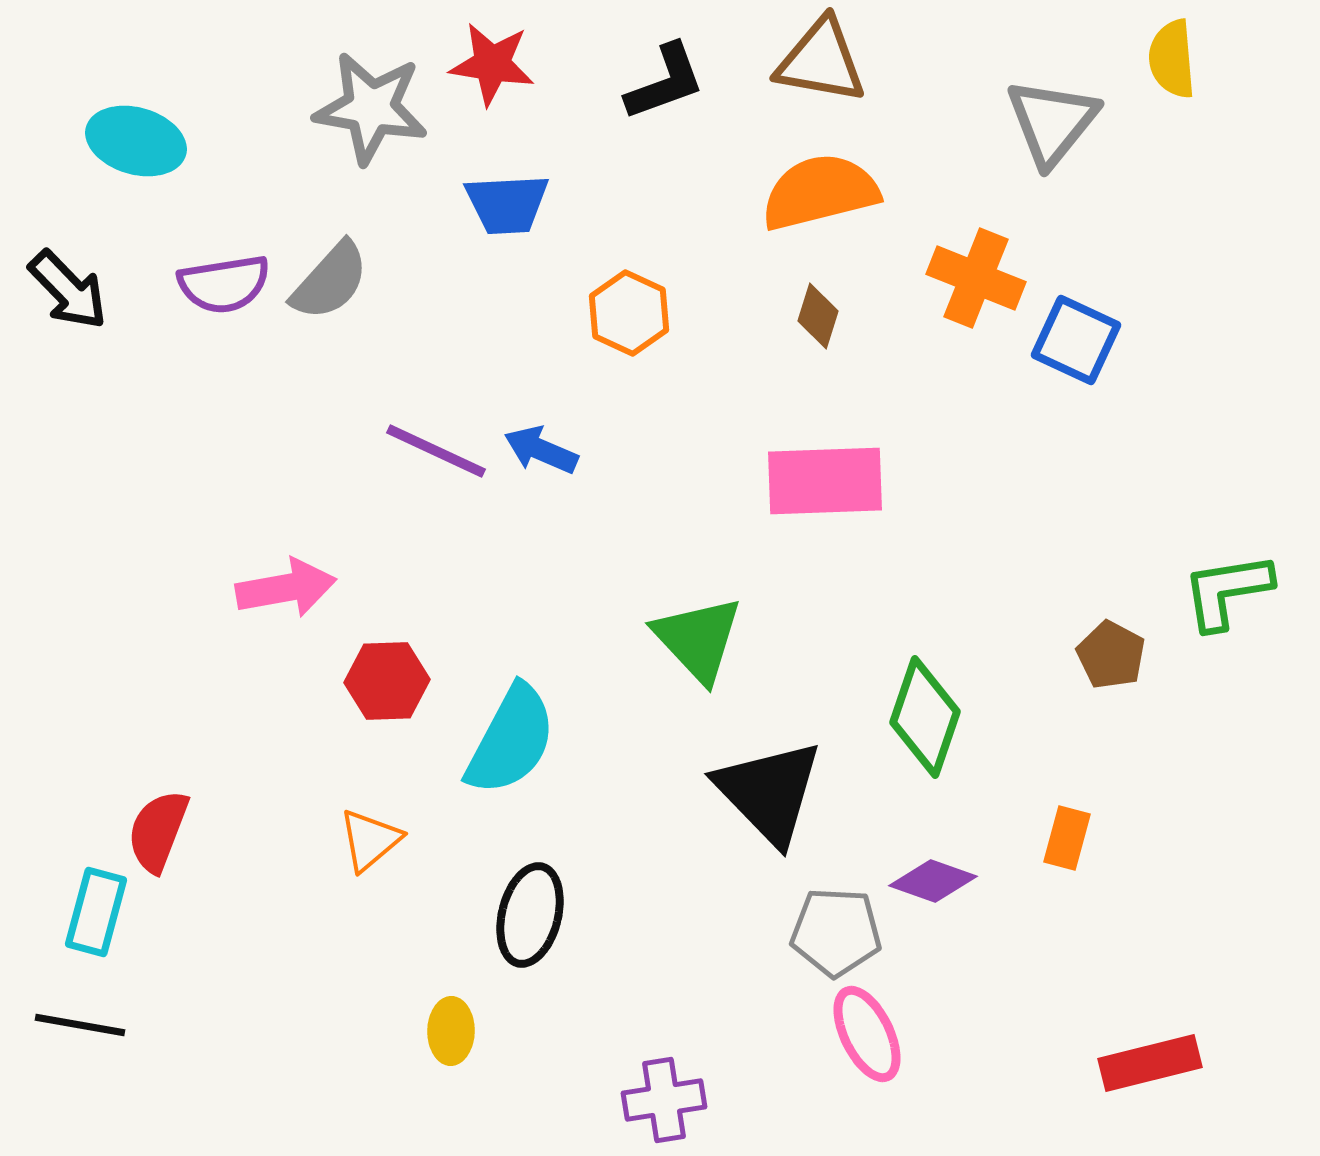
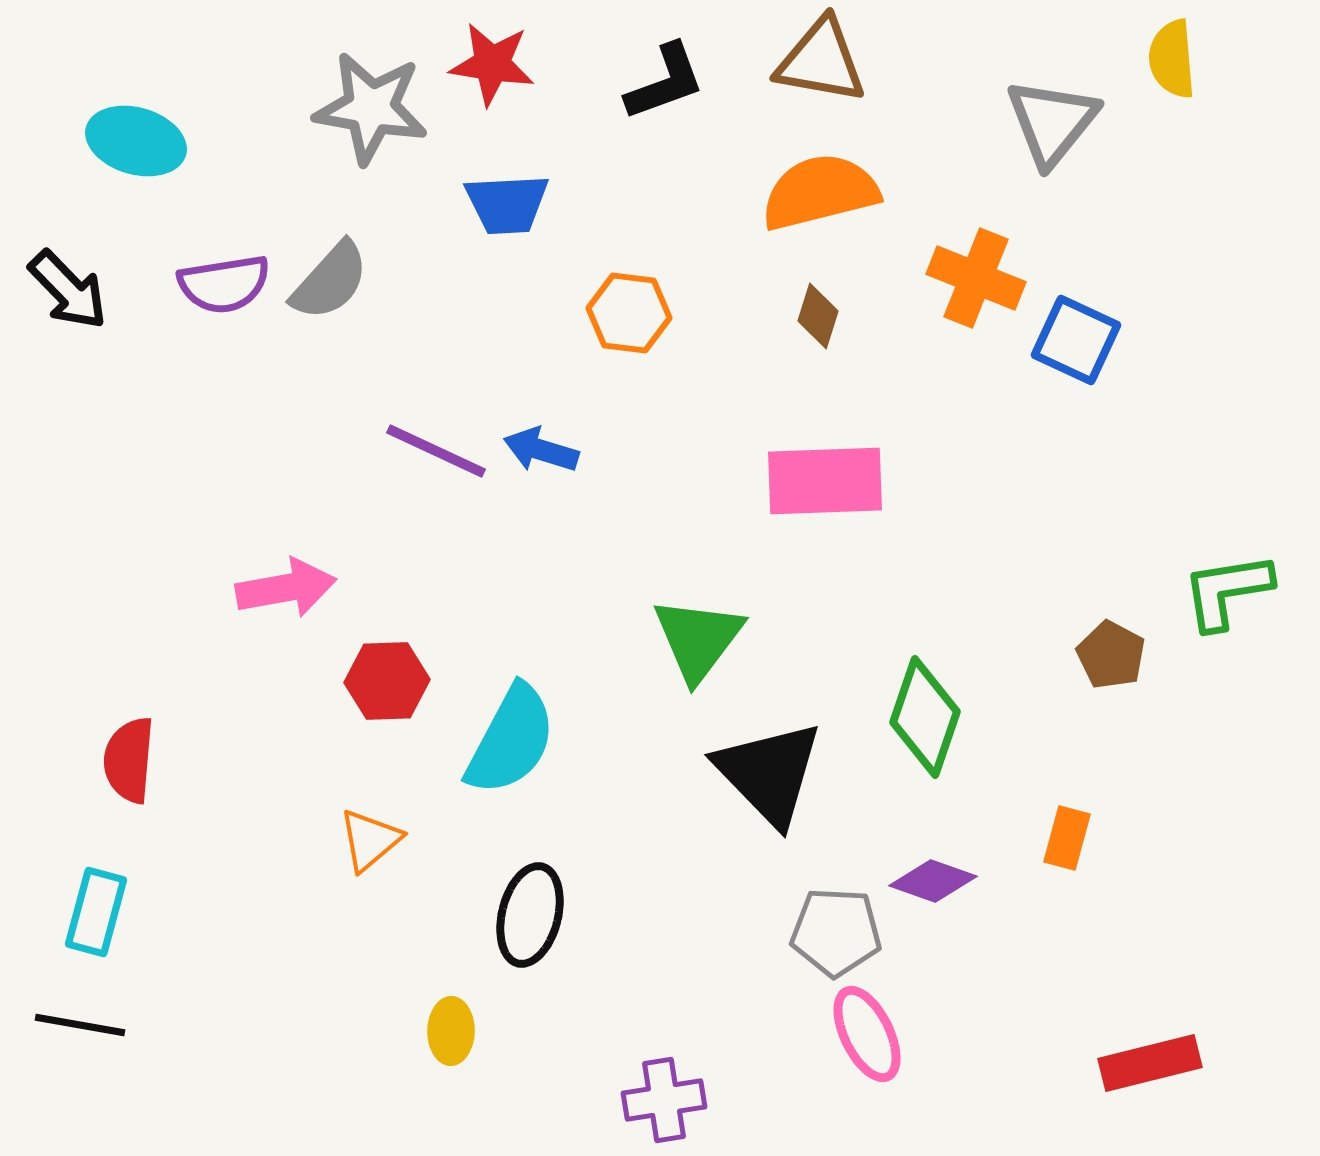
orange hexagon: rotated 18 degrees counterclockwise
blue arrow: rotated 6 degrees counterclockwise
green triangle: rotated 20 degrees clockwise
black triangle: moved 19 px up
red semicircle: moved 29 px left, 71 px up; rotated 16 degrees counterclockwise
